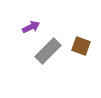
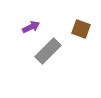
brown square: moved 17 px up
